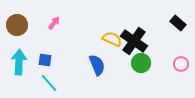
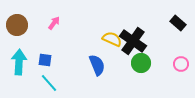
black cross: moved 1 px left
